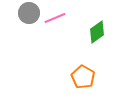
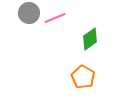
green diamond: moved 7 px left, 7 px down
